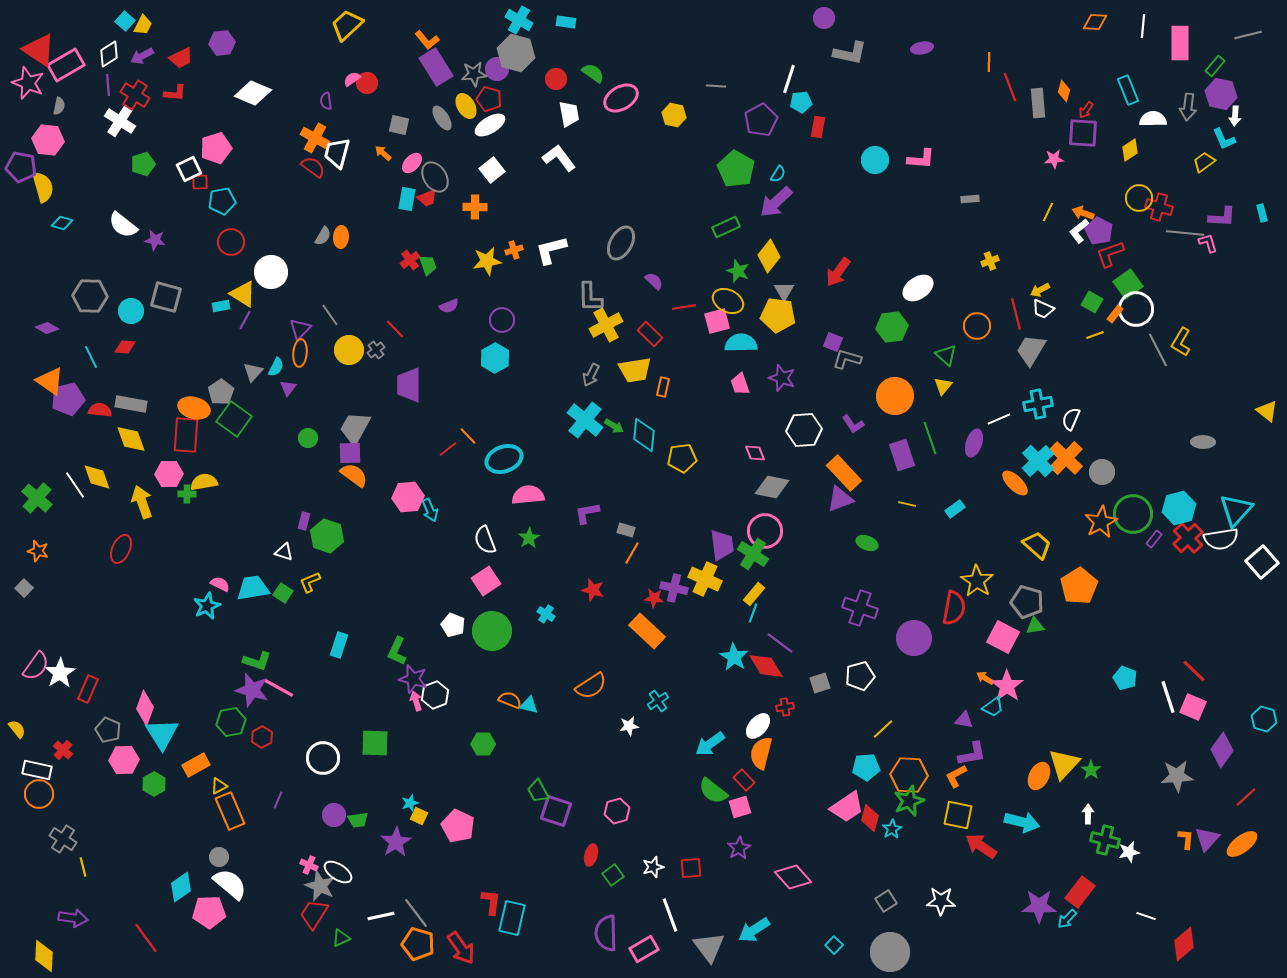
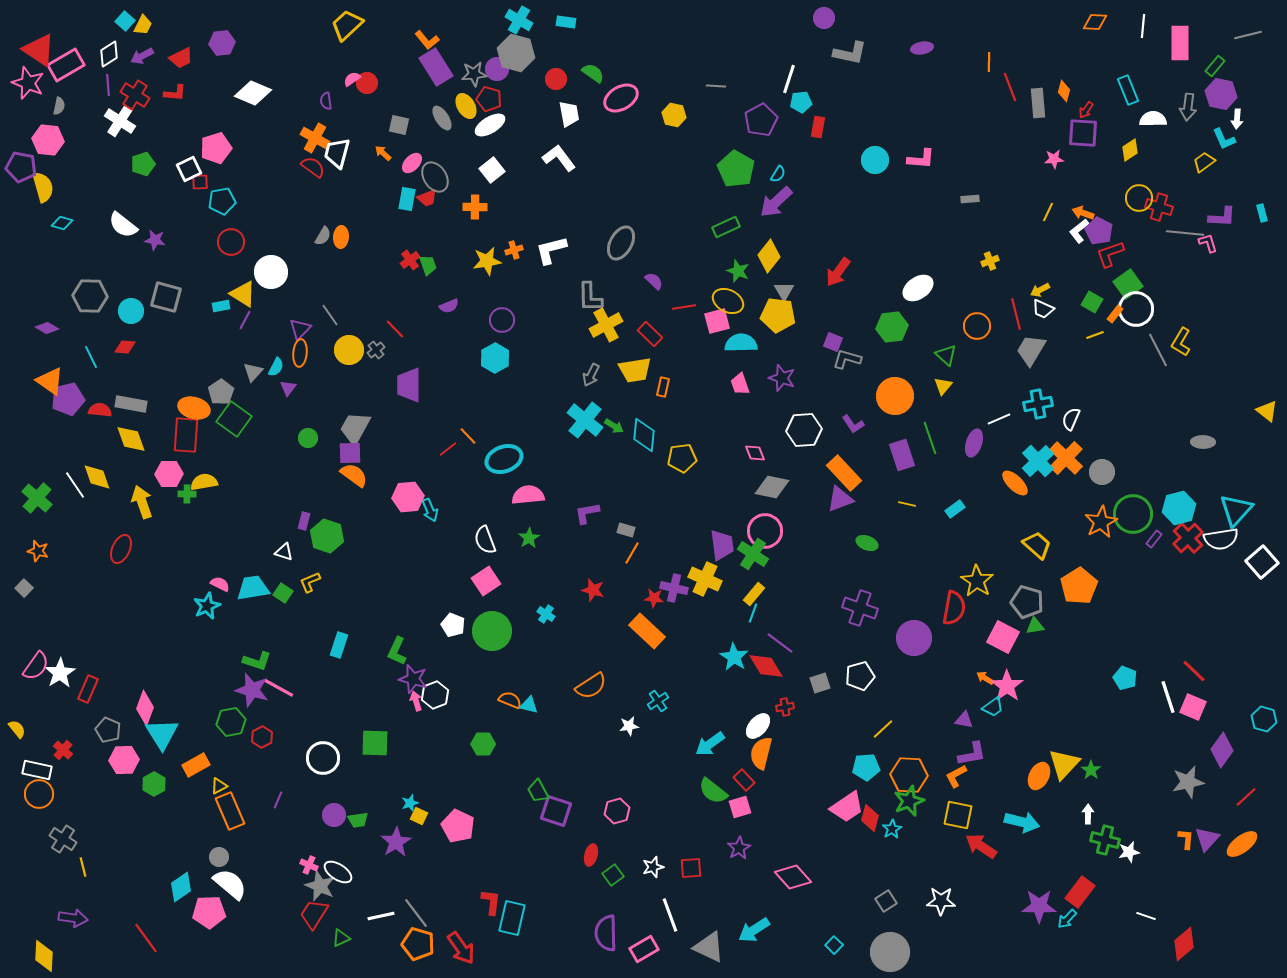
white arrow at (1235, 116): moved 2 px right, 3 px down
gray star at (1177, 776): moved 11 px right, 6 px down; rotated 8 degrees counterclockwise
gray triangle at (709, 947): rotated 28 degrees counterclockwise
